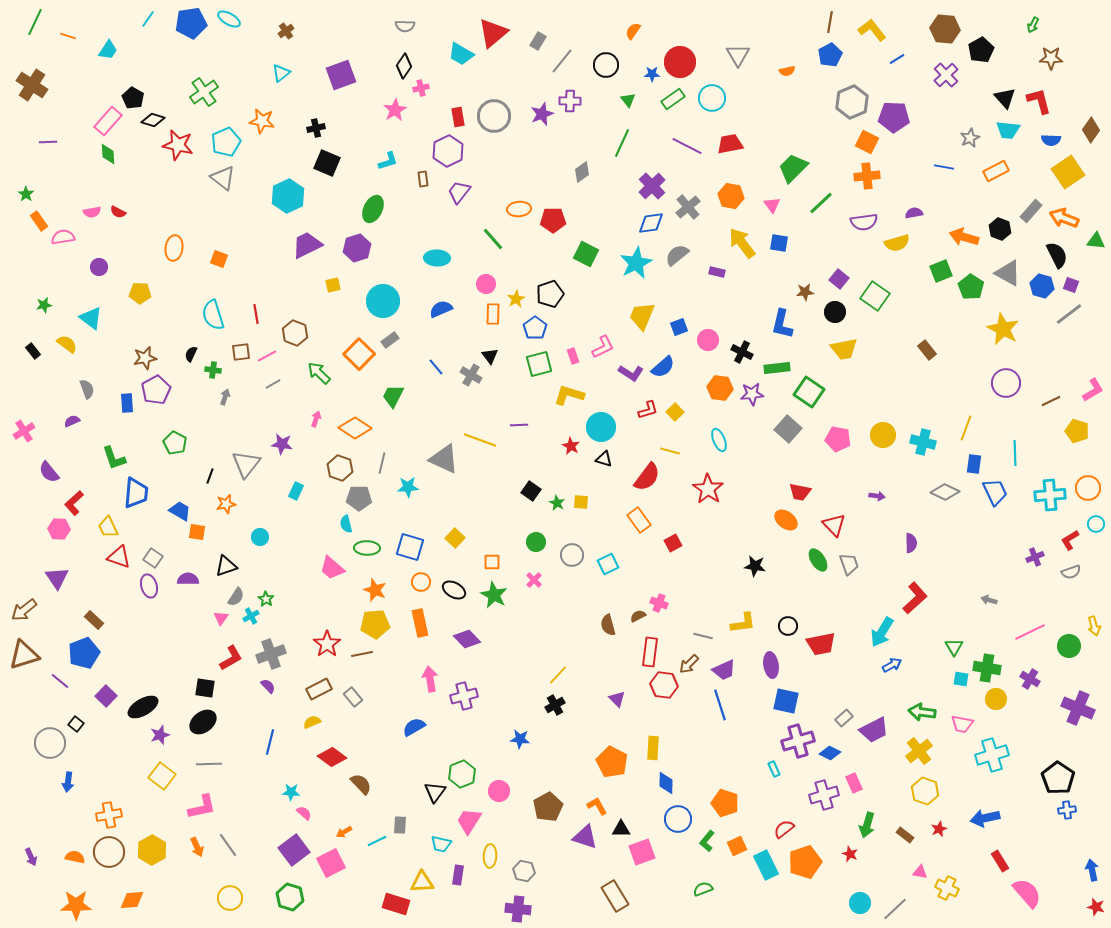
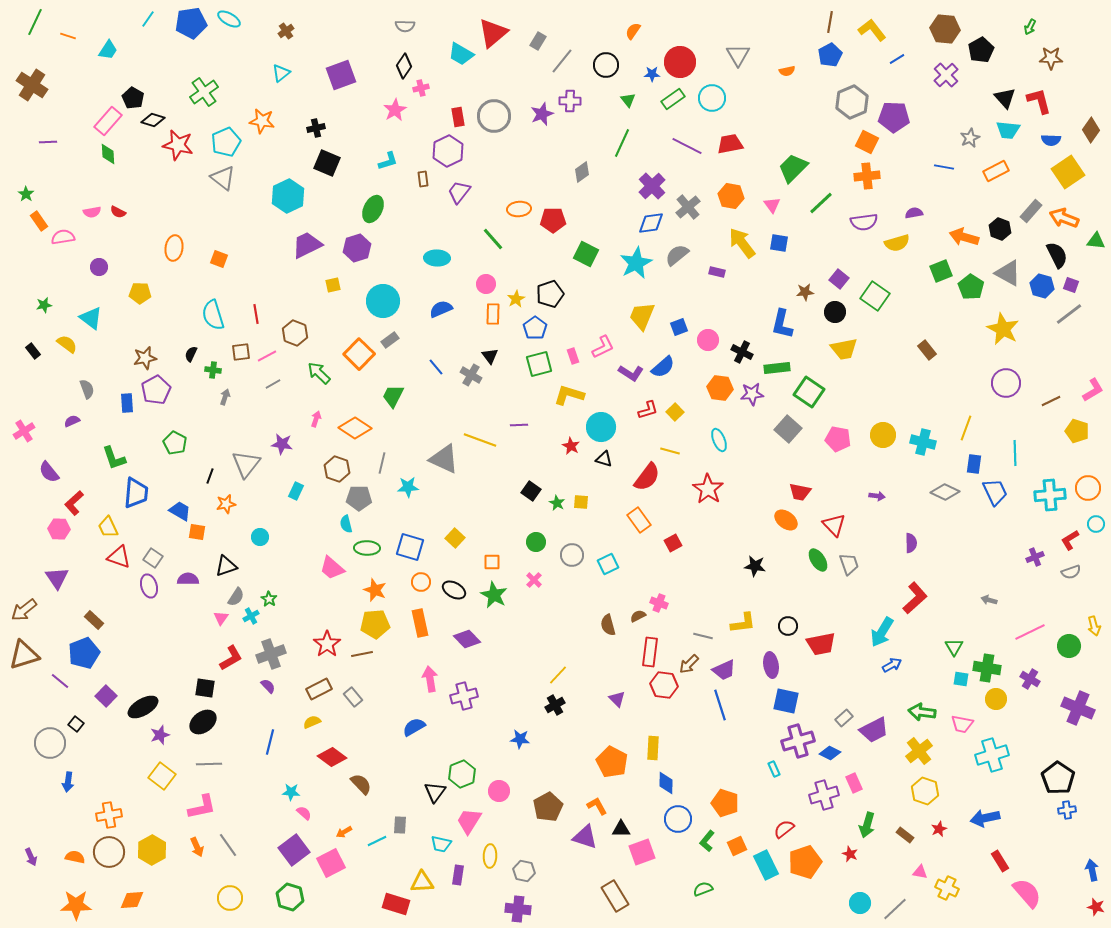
green arrow at (1033, 25): moved 3 px left, 2 px down
brown hexagon at (340, 468): moved 3 px left, 1 px down
green star at (266, 599): moved 3 px right
